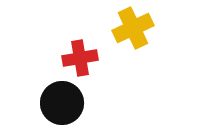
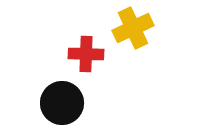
red cross: moved 6 px right, 4 px up; rotated 12 degrees clockwise
